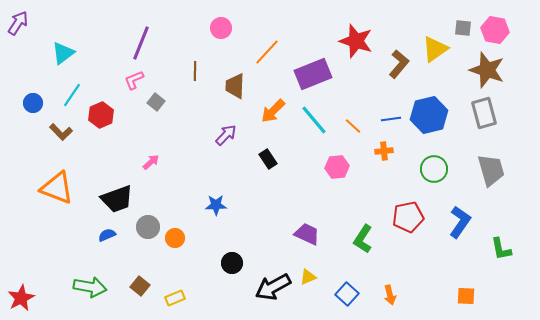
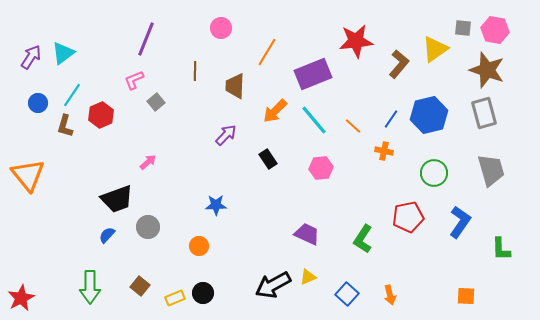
purple arrow at (18, 23): moved 13 px right, 34 px down
red star at (356, 41): rotated 24 degrees counterclockwise
purple line at (141, 43): moved 5 px right, 4 px up
orange line at (267, 52): rotated 12 degrees counterclockwise
gray square at (156, 102): rotated 12 degrees clockwise
blue circle at (33, 103): moved 5 px right
orange arrow at (273, 111): moved 2 px right
blue line at (391, 119): rotated 48 degrees counterclockwise
brown L-shape at (61, 132): moved 4 px right, 6 px up; rotated 60 degrees clockwise
orange cross at (384, 151): rotated 18 degrees clockwise
pink arrow at (151, 162): moved 3 px left
pink hexagon at (337, 167): moved 16 px left, 1 px down
green circle at (434, 169): moved 4 px down
orange triangle at (57, 188): moved 29 px left, 13 px up; rotated 30 degrees clockwise
blue semicircle at (107, 235): rotated 24 degrees counterclockwise
orange circle at (175, 238): moved 24 px right, 8 px down
green L-shape at (501, 249): rotated 10 degrees clockwise
black circle at (232, 263): moved 29 px left, 30 px down
green arrow at (90, 287): rotated 80 degrees clockwise
black arrow at (273, 287): moved 2 px up
